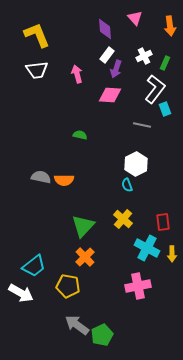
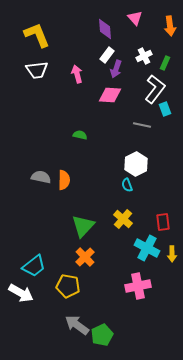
orange semicircle: rotated 90 degrees counterclockwise
